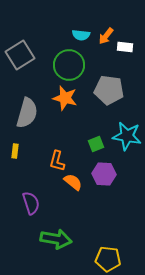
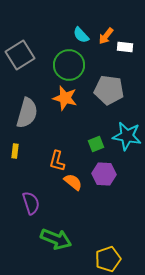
cyan semicircle: rotated 42 degrees clockwise
green arrow: rotated 12 degrees clockwise
yellow pentagon: rotated 25 degrees counterclockwise
